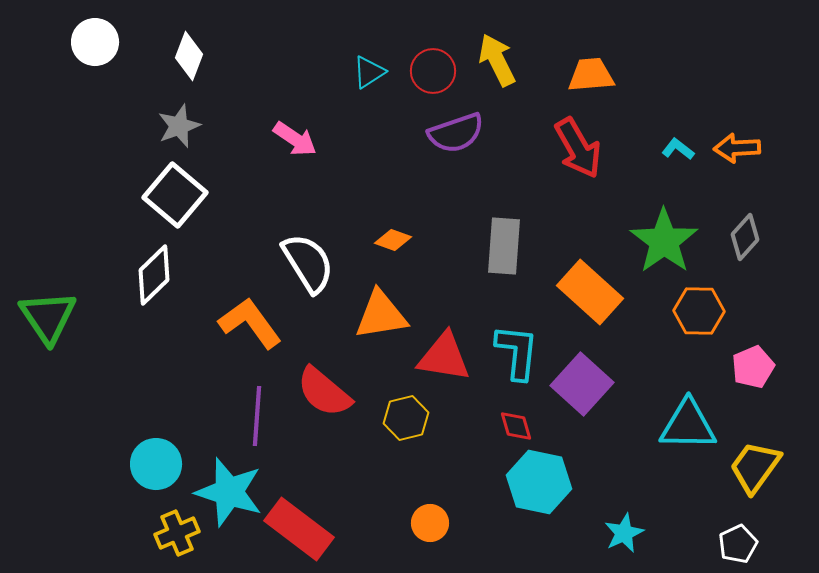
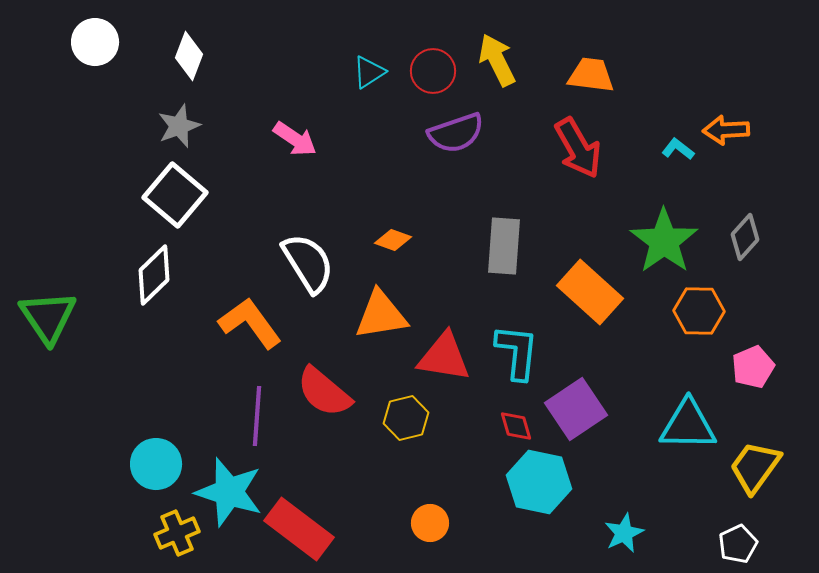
orange trapezoid at (591, 75): rotated 12 degrees clockwise
orange arrow at (737, 148): moved 11 px left, 18 px up
purple square at (582, 384): moved 6 px left, 25 px down; rotated 14 degrees clockwise
